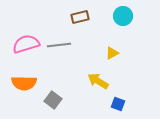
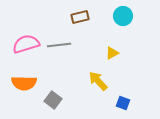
yellow arrow: rotated 15 degrees clockwise
blue square: moved 5 px right, 1 px up
